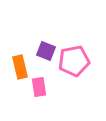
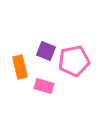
pink rectangle: moved 5 px right, 1 px up; rotated 66 degrees counterclockwise
